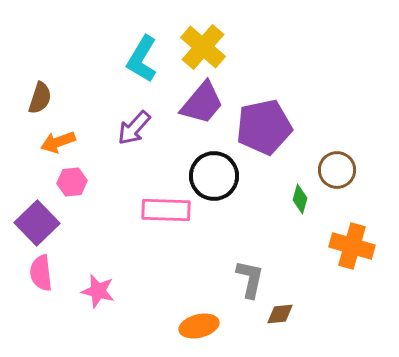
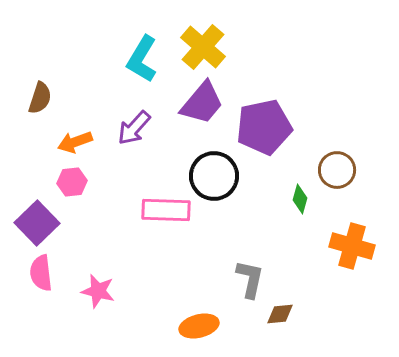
orange arrow: moved 17 px right
